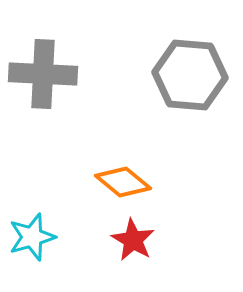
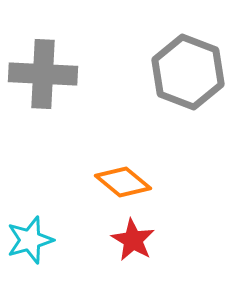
gray hexagon: moved 2 px left, 3 px up; rotated 16 degrees clockwise
cyan star: moved 2 px left, 3 px down
